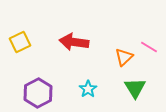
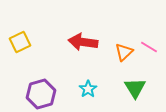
red arrow: moved 9 px right
orange triangle: moved 5 px up
purple hexagon: moved 3 px right, 1 px down; rotated 12 degrees clockwise
